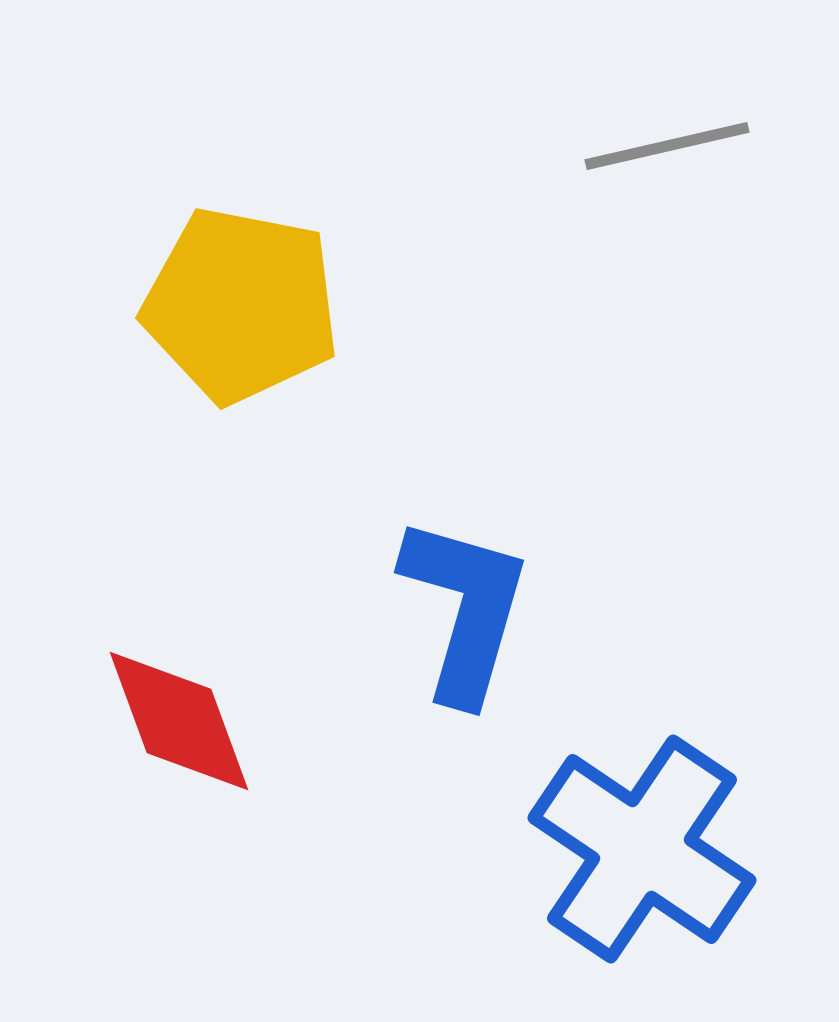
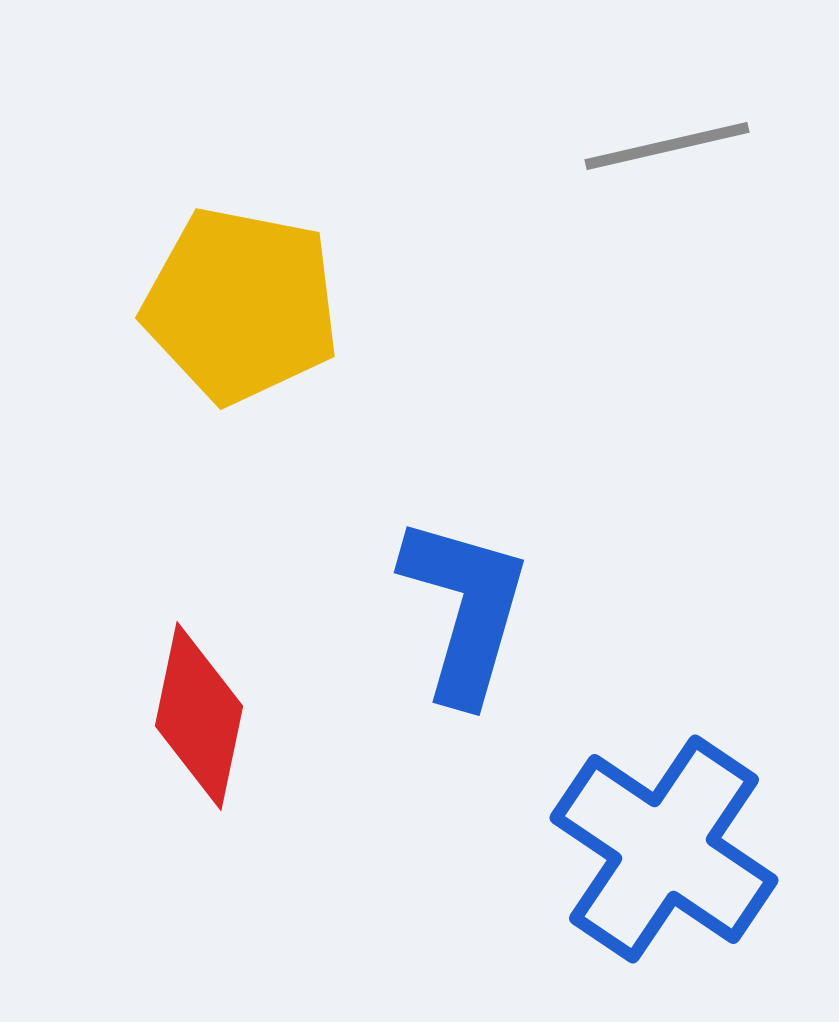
red diamond: moved 20 px right, 5 px up; rotated 32 degrees clockwise
blue cross: moved 22 px right
